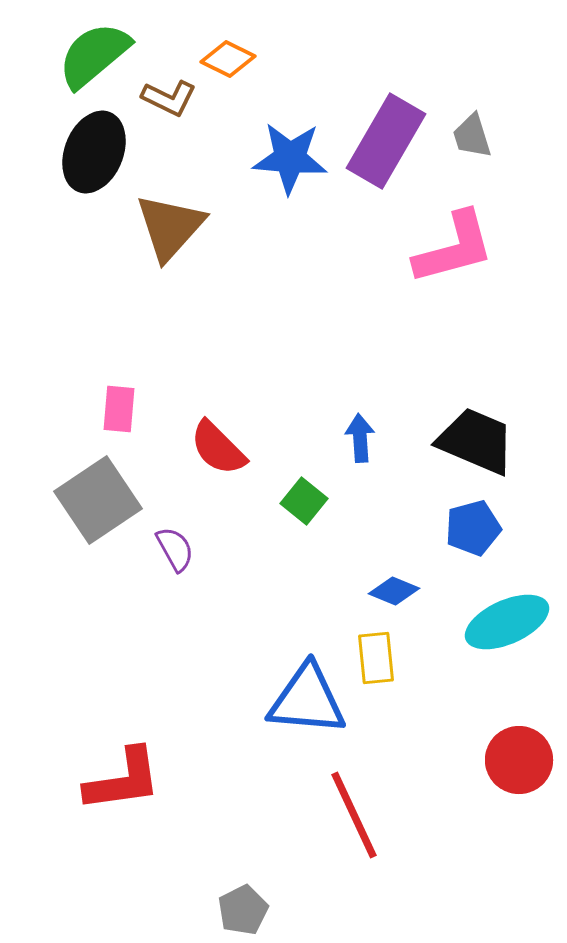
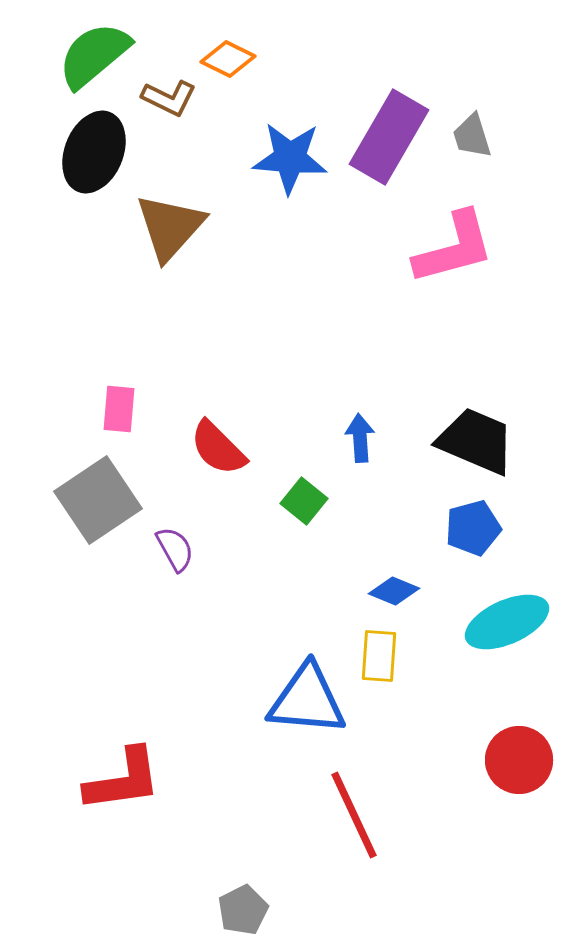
purple rectangle: moved 3 px right, 4 px up
yellow rectangle: moved 3 px right, 2 px up; rotated 10 degrees clockwise
